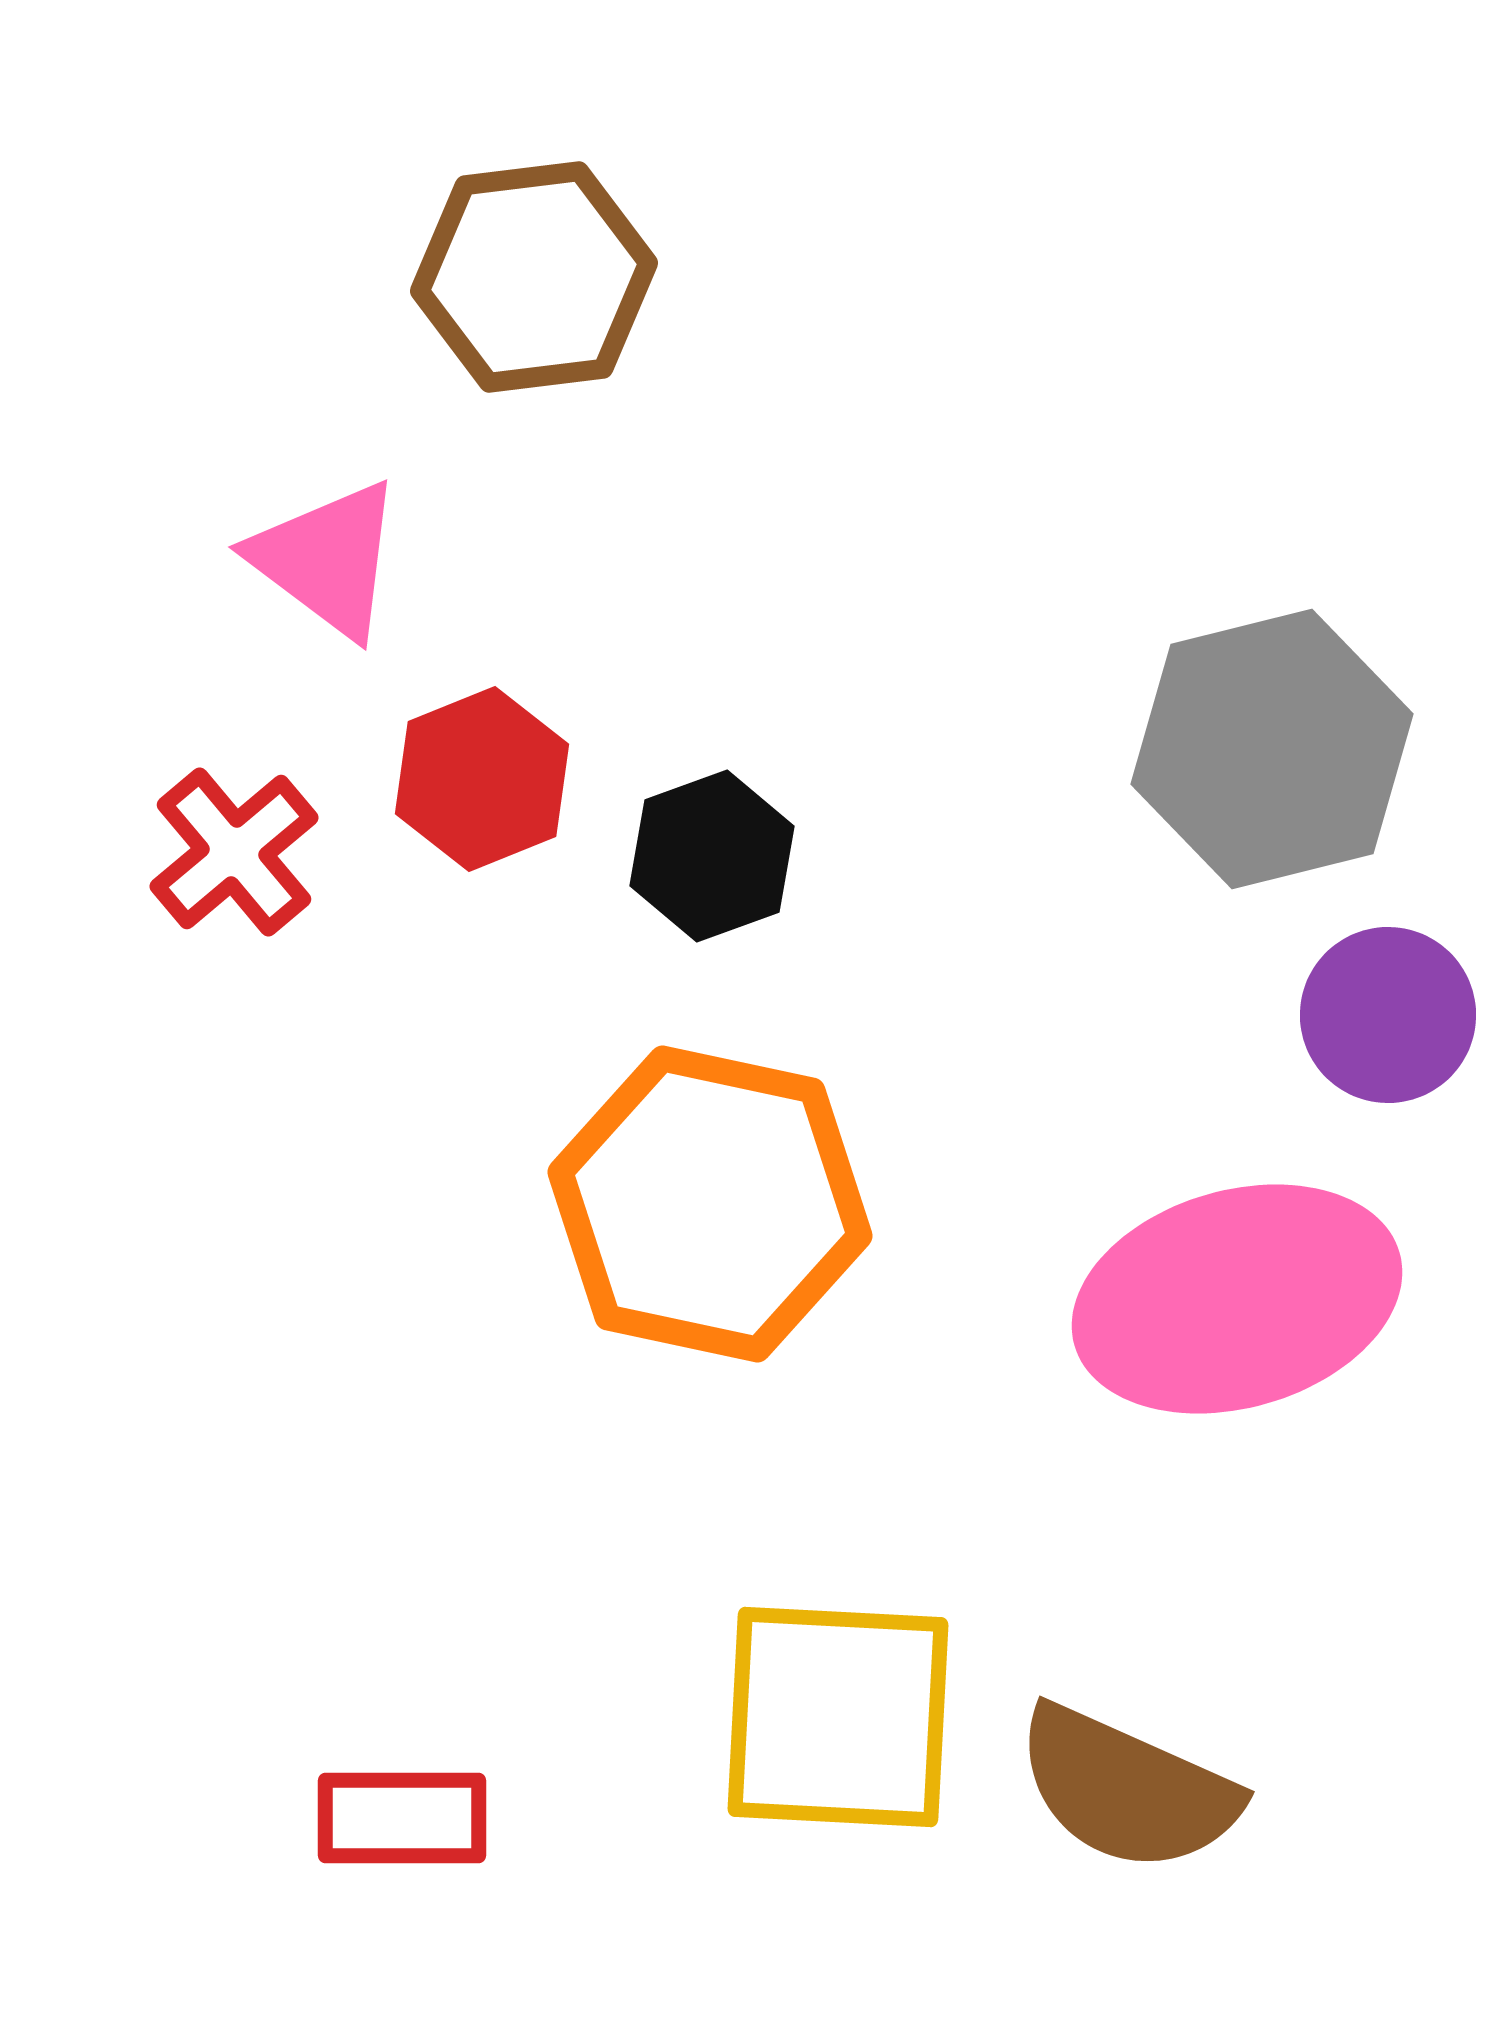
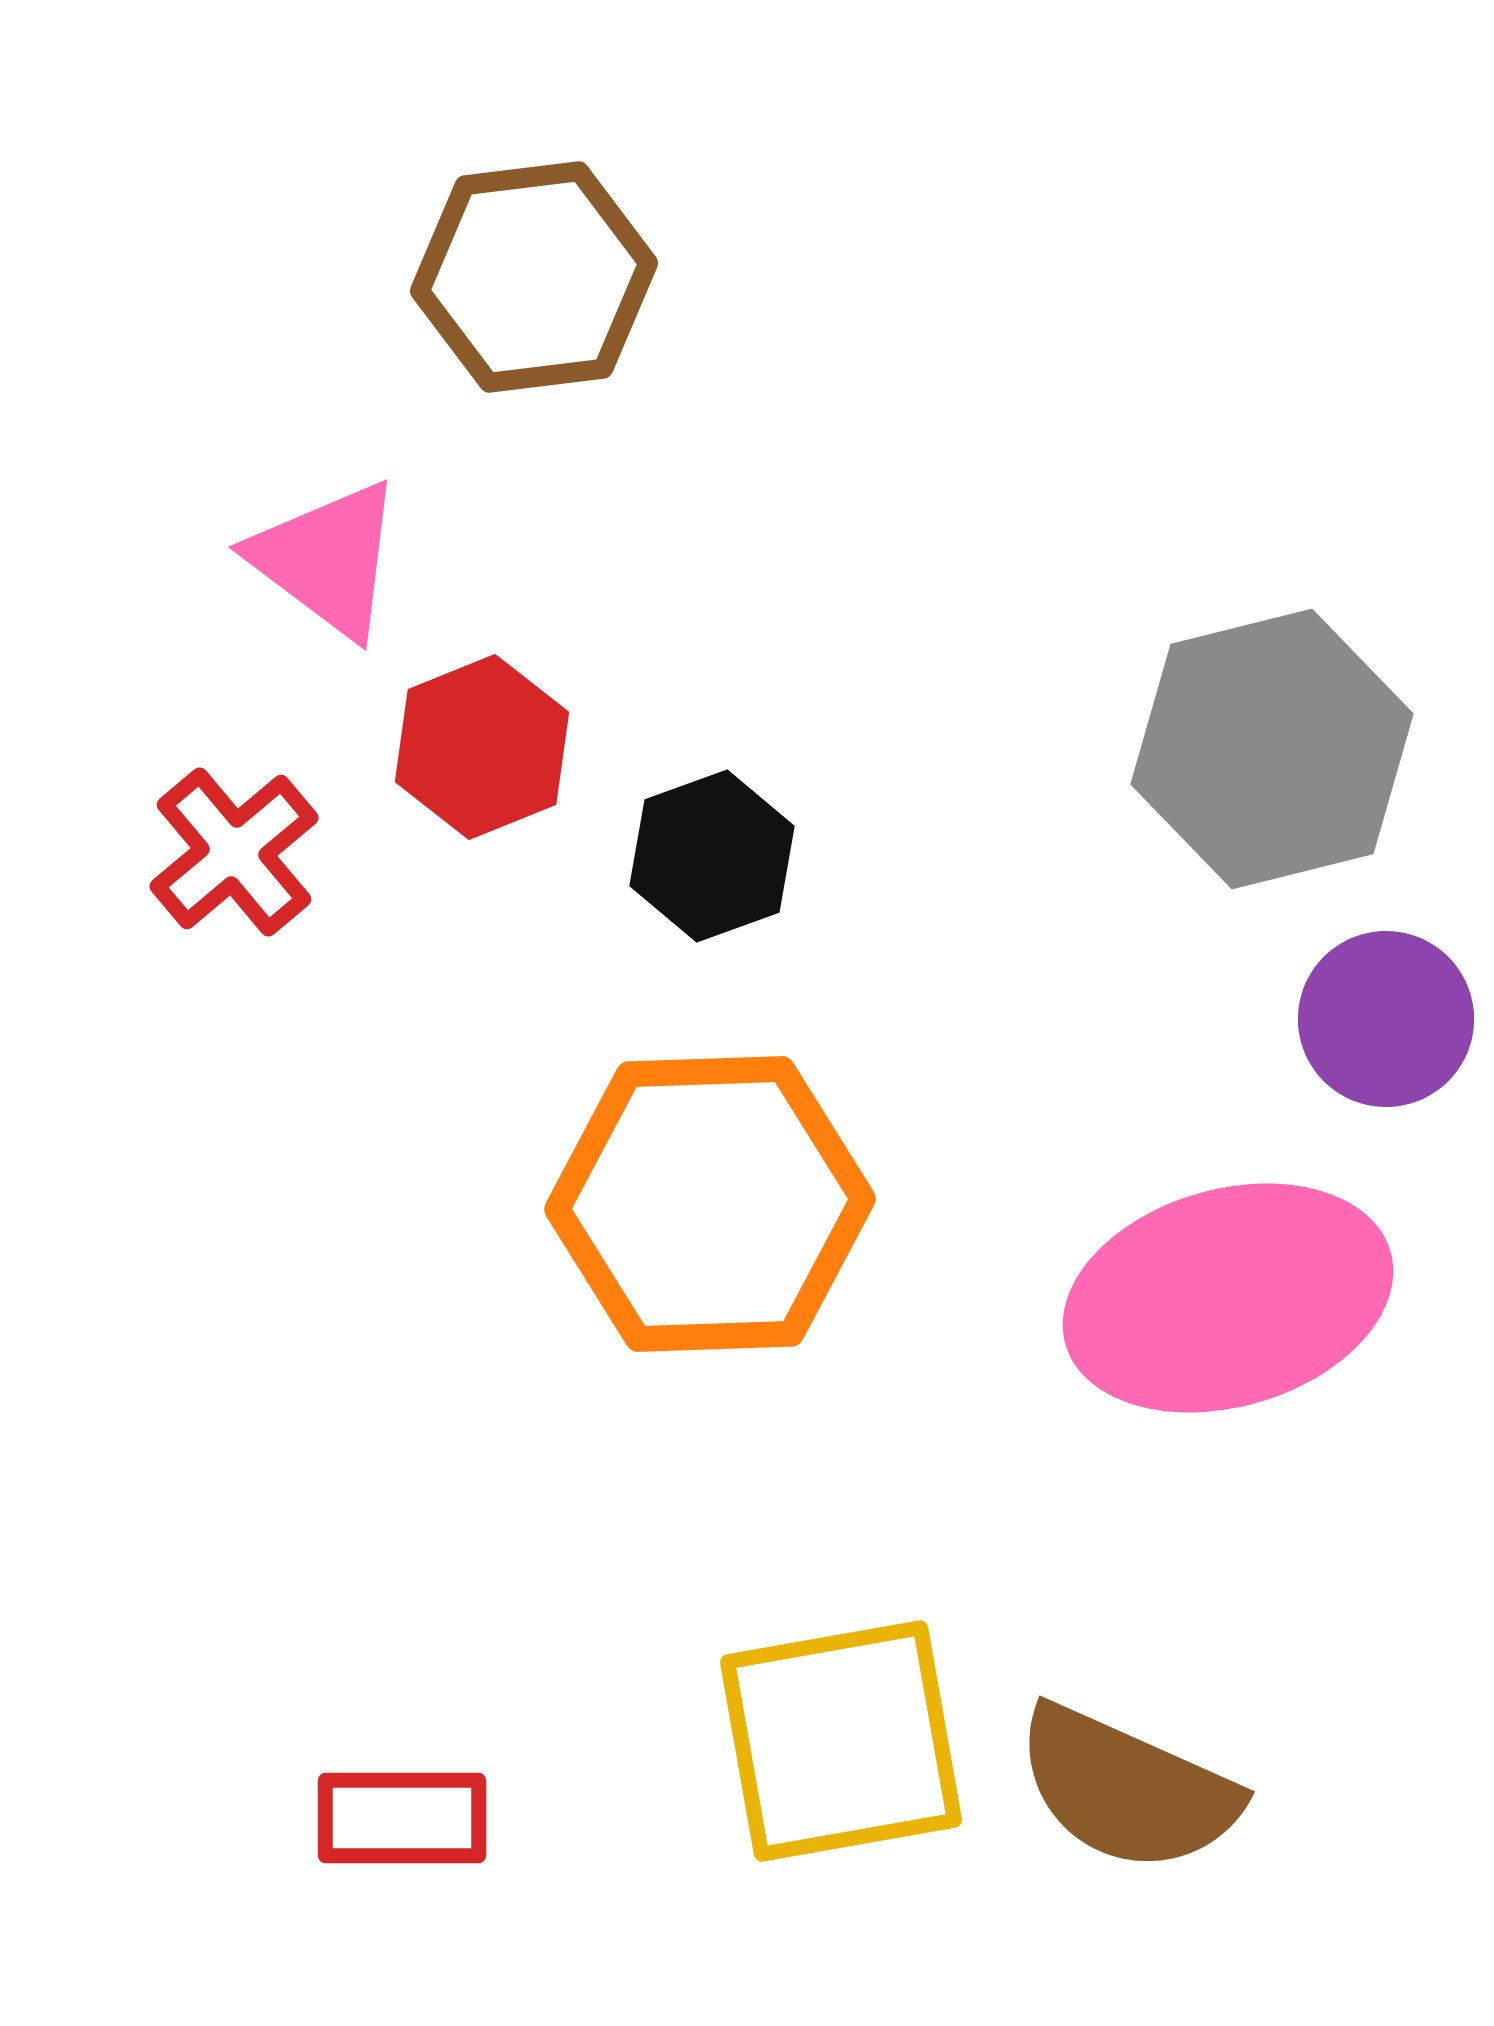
red hexagon: moved 32 px up
purple circle: moved 2 px left, 4 px down
orange hexagon: rotated 14 degrees counterclockwise
pink ellipse: moved 9 px left, 1 px up
yellow square: moved 3 px right, 24 px down; rotated 13 degrees counterclockwise
